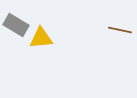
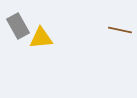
gray rectangle: moved 2 px right, 1 px down; rotated 30 degrees clockwise
